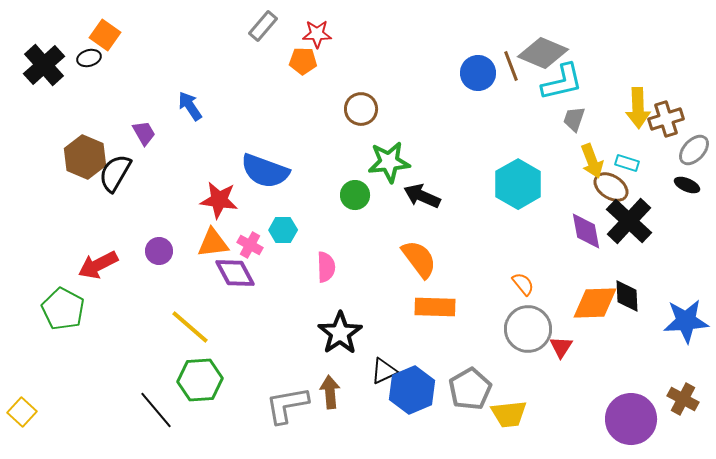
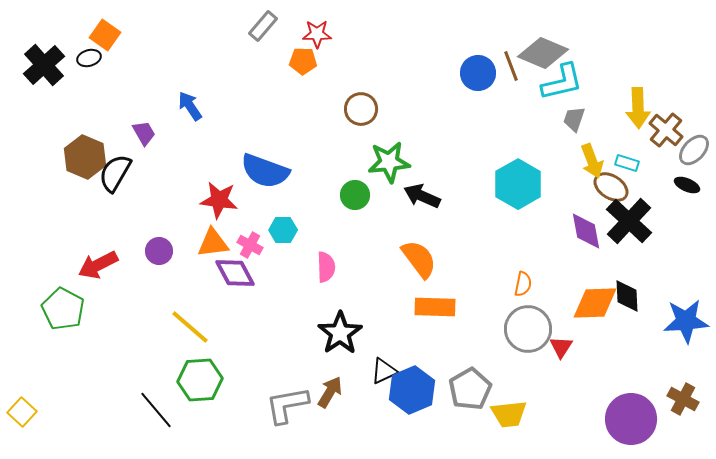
brown cross at (666, 119): moved 11 px down; rotated 32 degrees counterclockwise
orange semicircle at (523, 284): rotated 50 degrees clockwise
brown arrow at (330, 392): rotated 36 degrees clockwise
